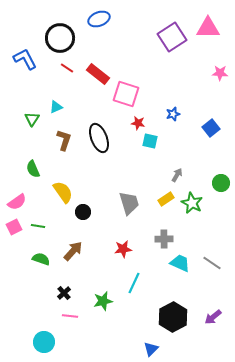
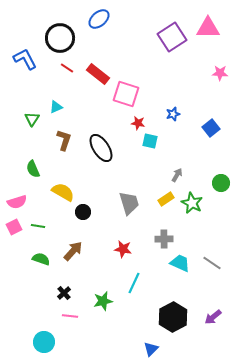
blue ellipse at (99, 19): rotated 20 degrees counterclockwise
black ellipse at (99, 138): moved 2 px right, 10 px down; rotated 12 degrees counterclockwise
yellow semicircle at (63, 192): rotated 25 degrees counterclockwise
pink semicircle at (17, 202): rotated 18 degrees clockwise
red star at (123, 249): rotated 18 degrees clockwise
